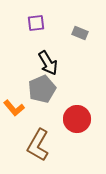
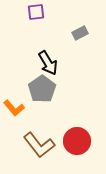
purple square: moved 11 px up
gray rectangle: rotated 49 degrees counterclockwise
gray pentagon: rotated 12 degrees counterclockwise
red circle: moved 22 px down
brown L-shape: moved 1 px right; rotated 68 degrees counterclockwise
